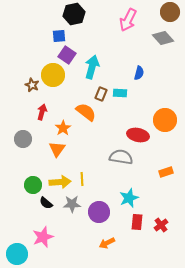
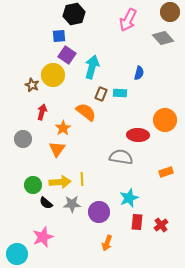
red ellipse: rotated 10 degrees counterclockwise
orange arrow: rotated 42 degrees counterclockwise
